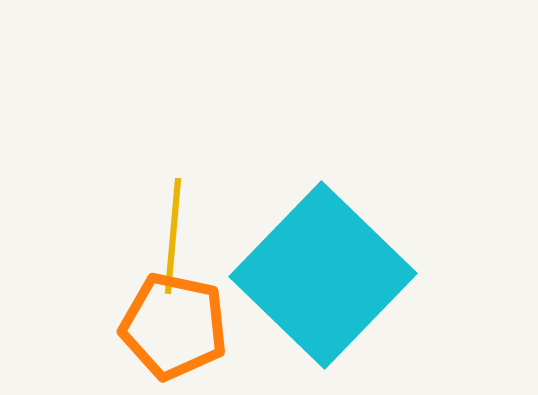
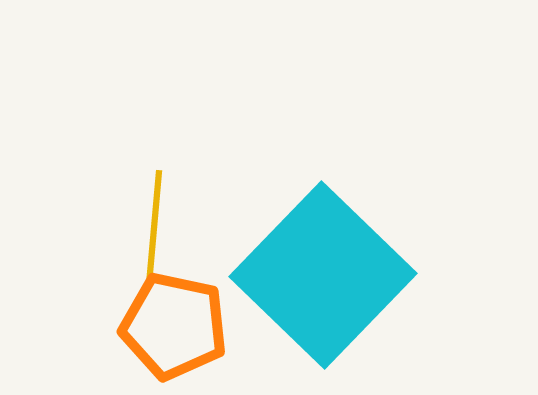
yellow line: moved 19 px left, 8 px up
